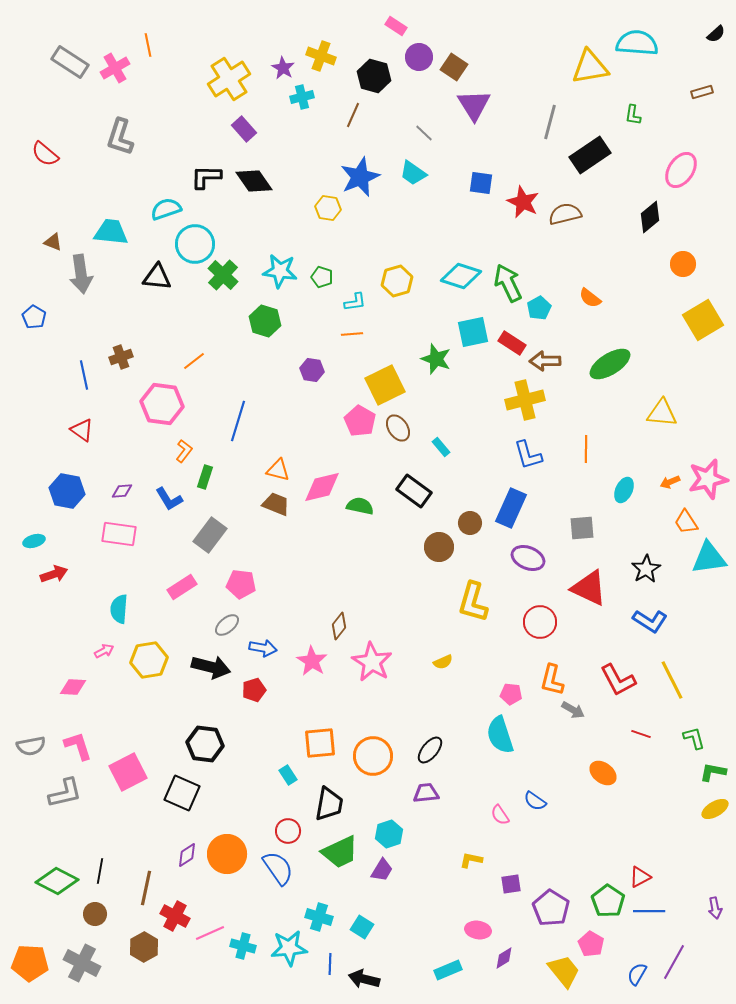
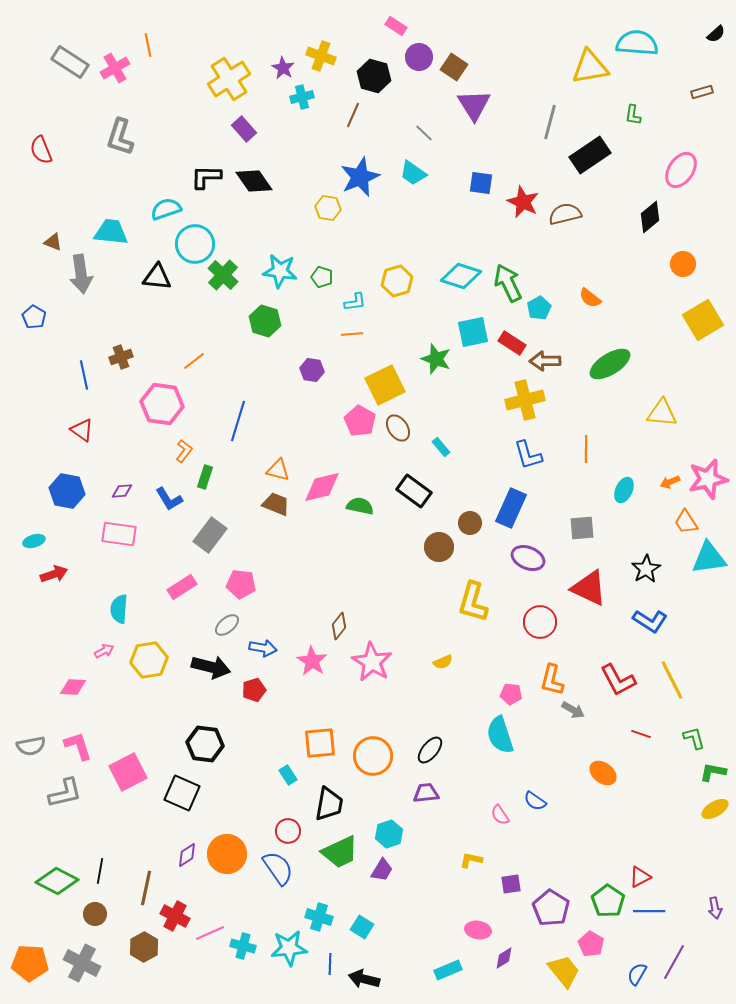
red semicircle at (45, 154): moved 4 px left, 4 px up; rotated 28 degrees clockwise
